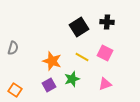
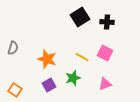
black square: moved 1 px right, 10 px up
orange star: moved 5 px left, 2 px up
green star: moved 1 px right, 1 px up
